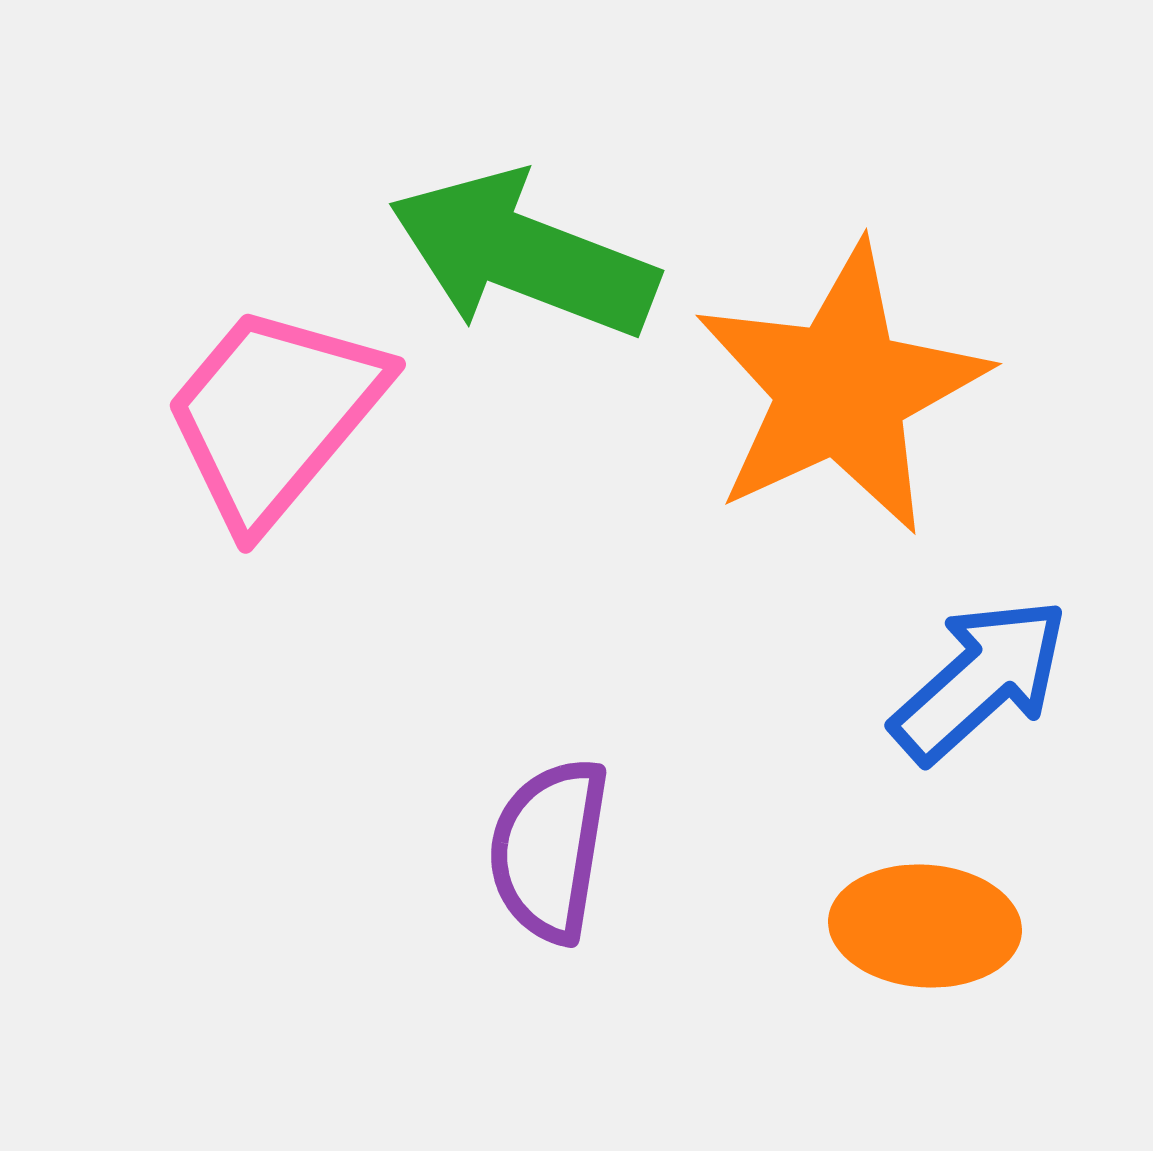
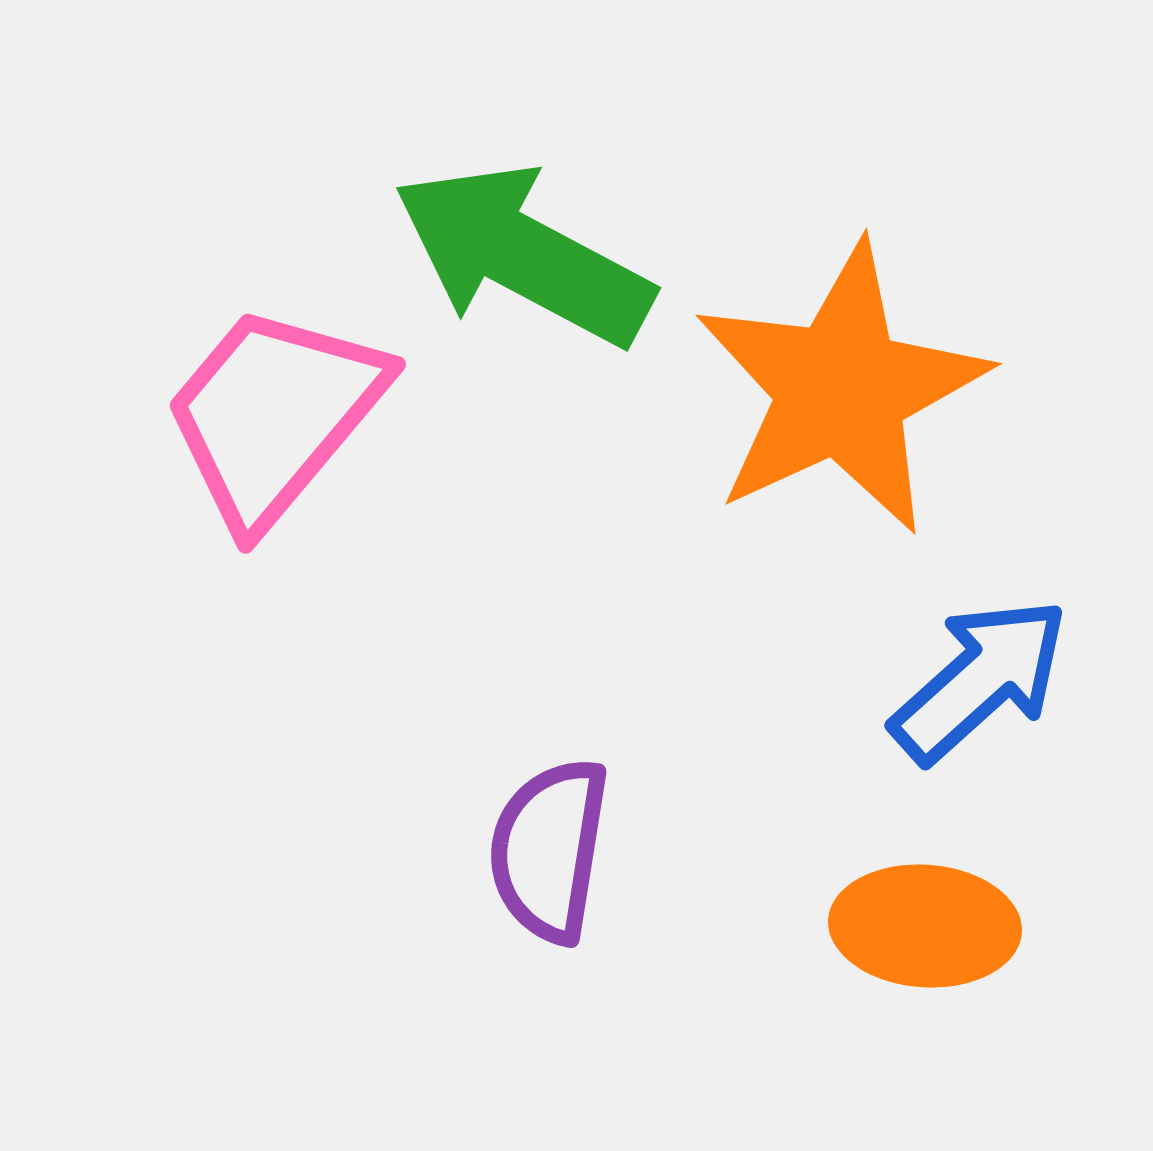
green arrow: rotated 7 degrees clockwise
